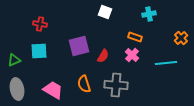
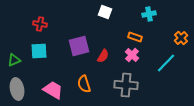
cyan line: rotated 40 degrees counterclockwise
gray cross: moved 10 px right
